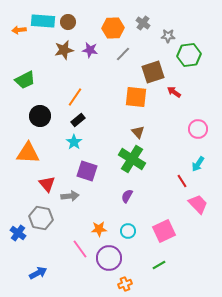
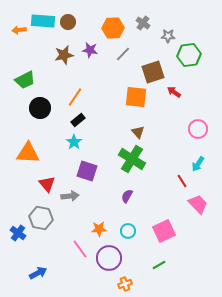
brown star: moved 5 px down
black circle: moved 8 px up
